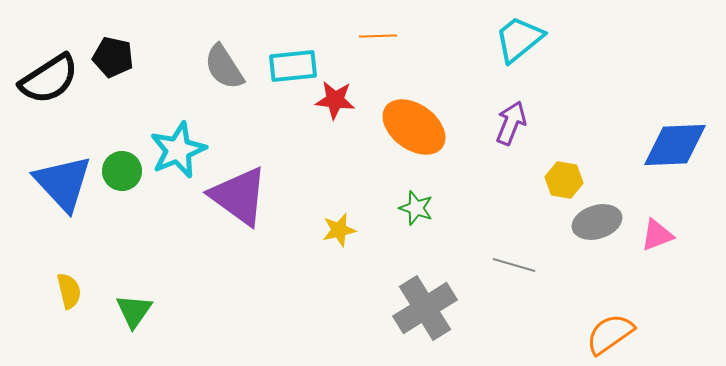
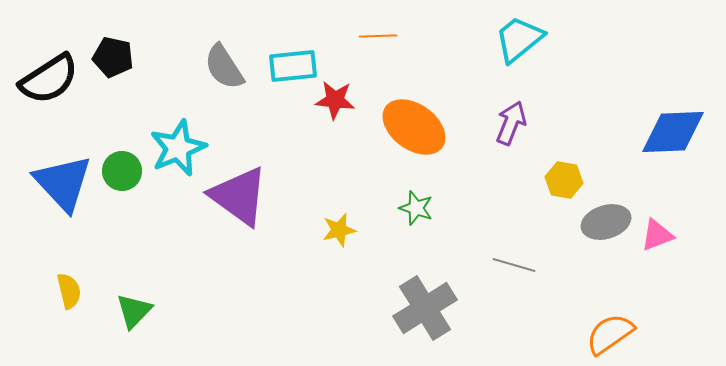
blue diamond: moved 2 px left, 13 px up
cyan star: moved 2 px up
gray ellipse: moved 9 px right
green triangle: rotated 9 degrees clockwise
